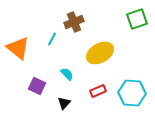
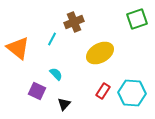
cyan semicircle: moved 11 px left
purple square: moved 5 px down
red rectangle: moved 5 px right; rotated 35 degrees counterclockwise
black triangle: moved 1 px down
